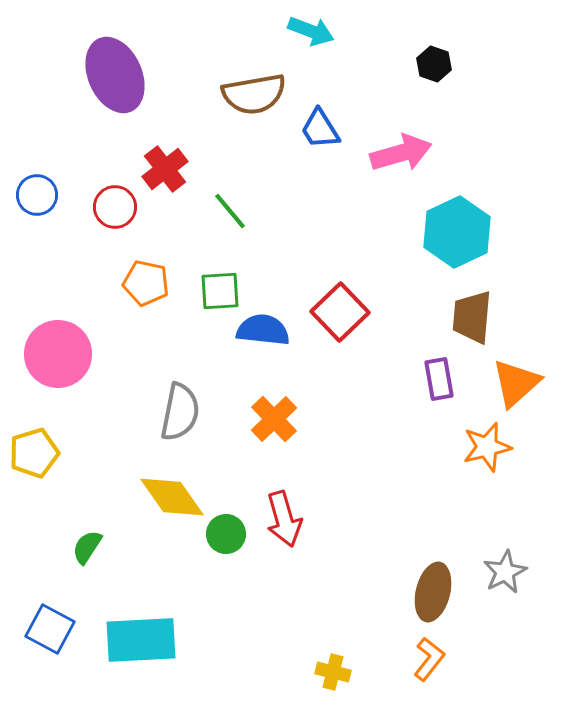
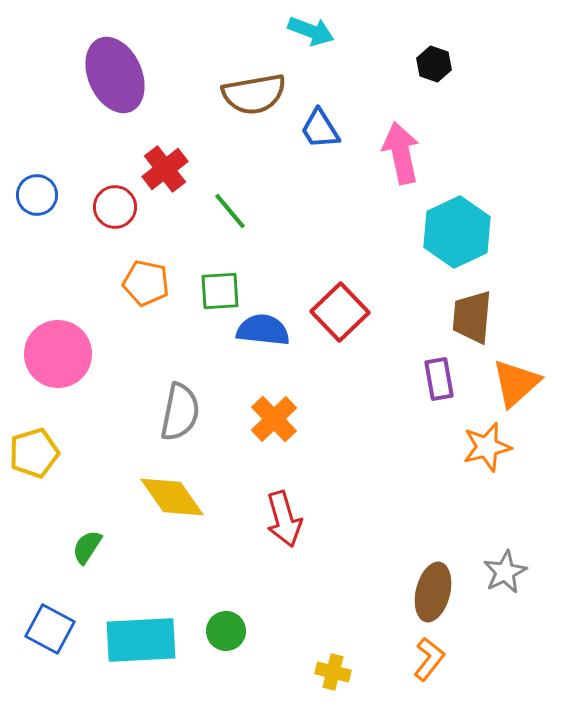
pink arrow: rotated 86 degrees counterclockwise
green circle: moved 97 px down
